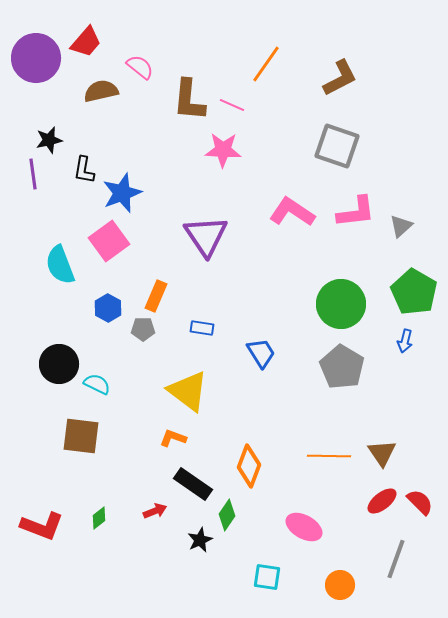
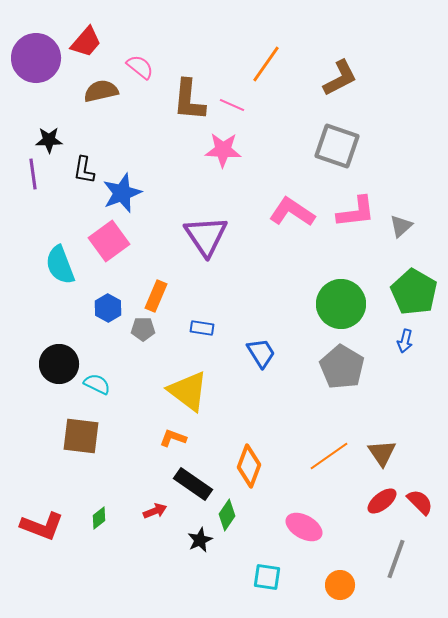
black star at (49, 140): rotated 12 degrees clockwise
orange line at (329, 456): rotated 36 degrees counterclockwise
